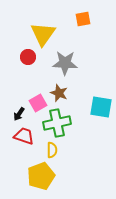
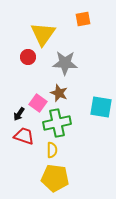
pink square: rotated 24 degrees counterclockwise
yellow pentagon: moved 14 px right, 2 px down; rotated 28 degrees clockwise
